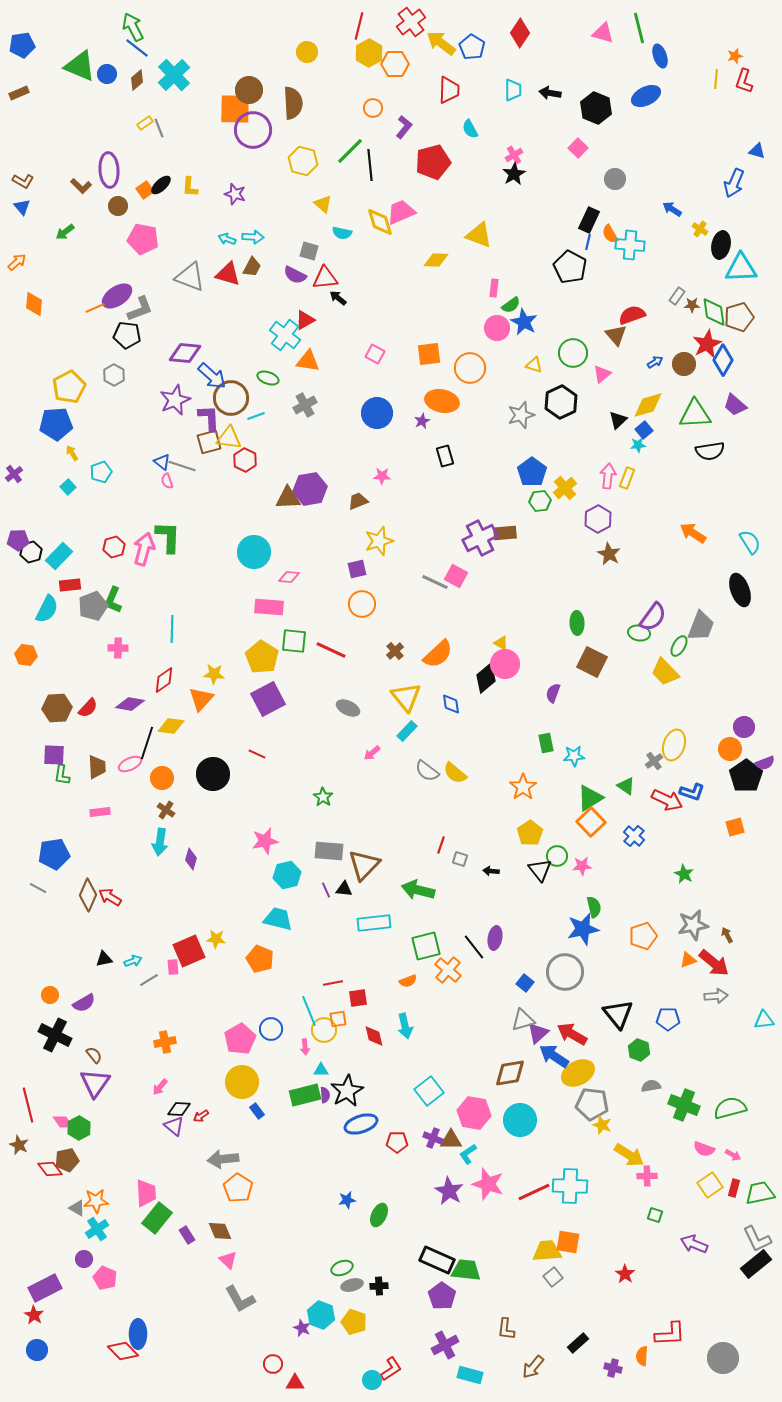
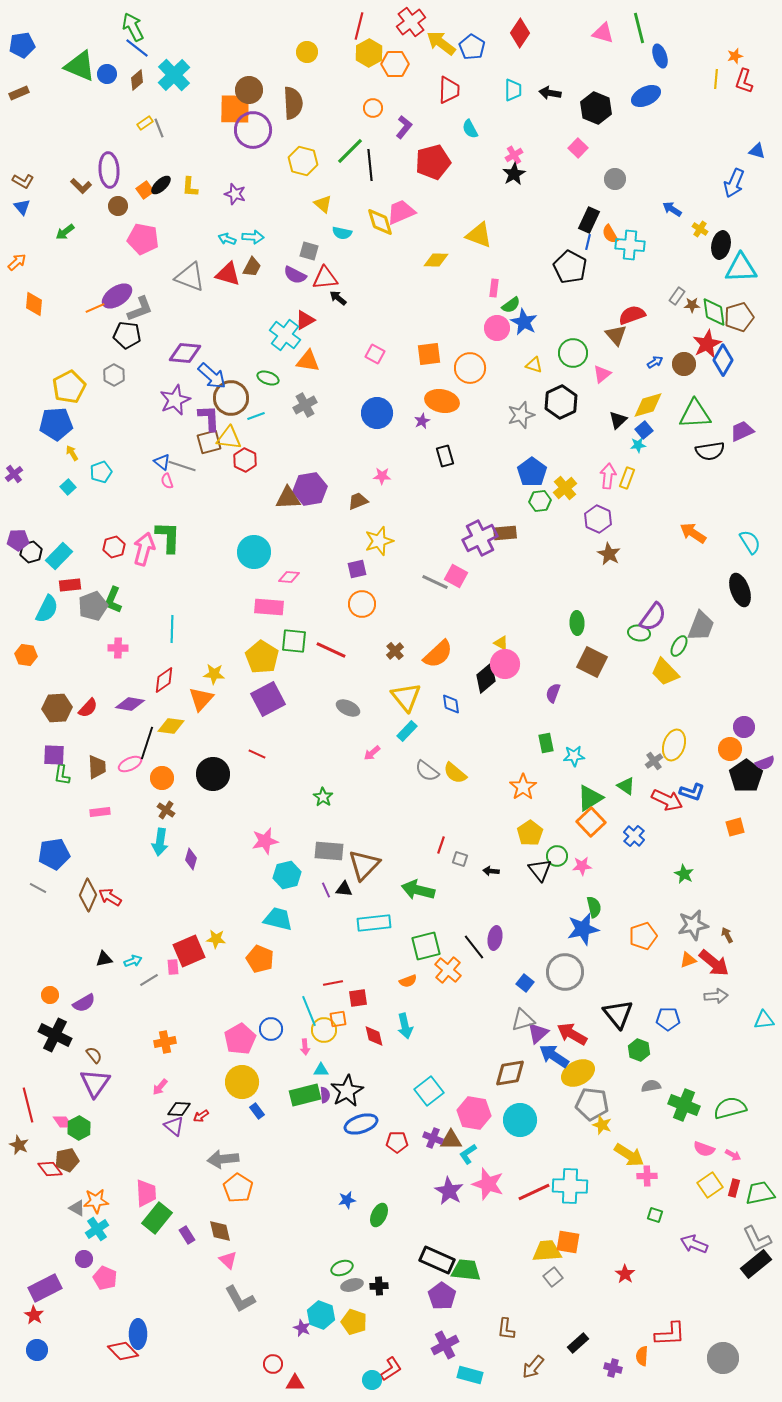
purple trapezoid at (735, 405): moved 7 px right, 26 px down; rotated 115 degrees clockwise
purple hexagon at (598, 519): rotated 8 degrees counterclockwise
brown diamond at (220, 1231): rotated 10 degrees clockwise
